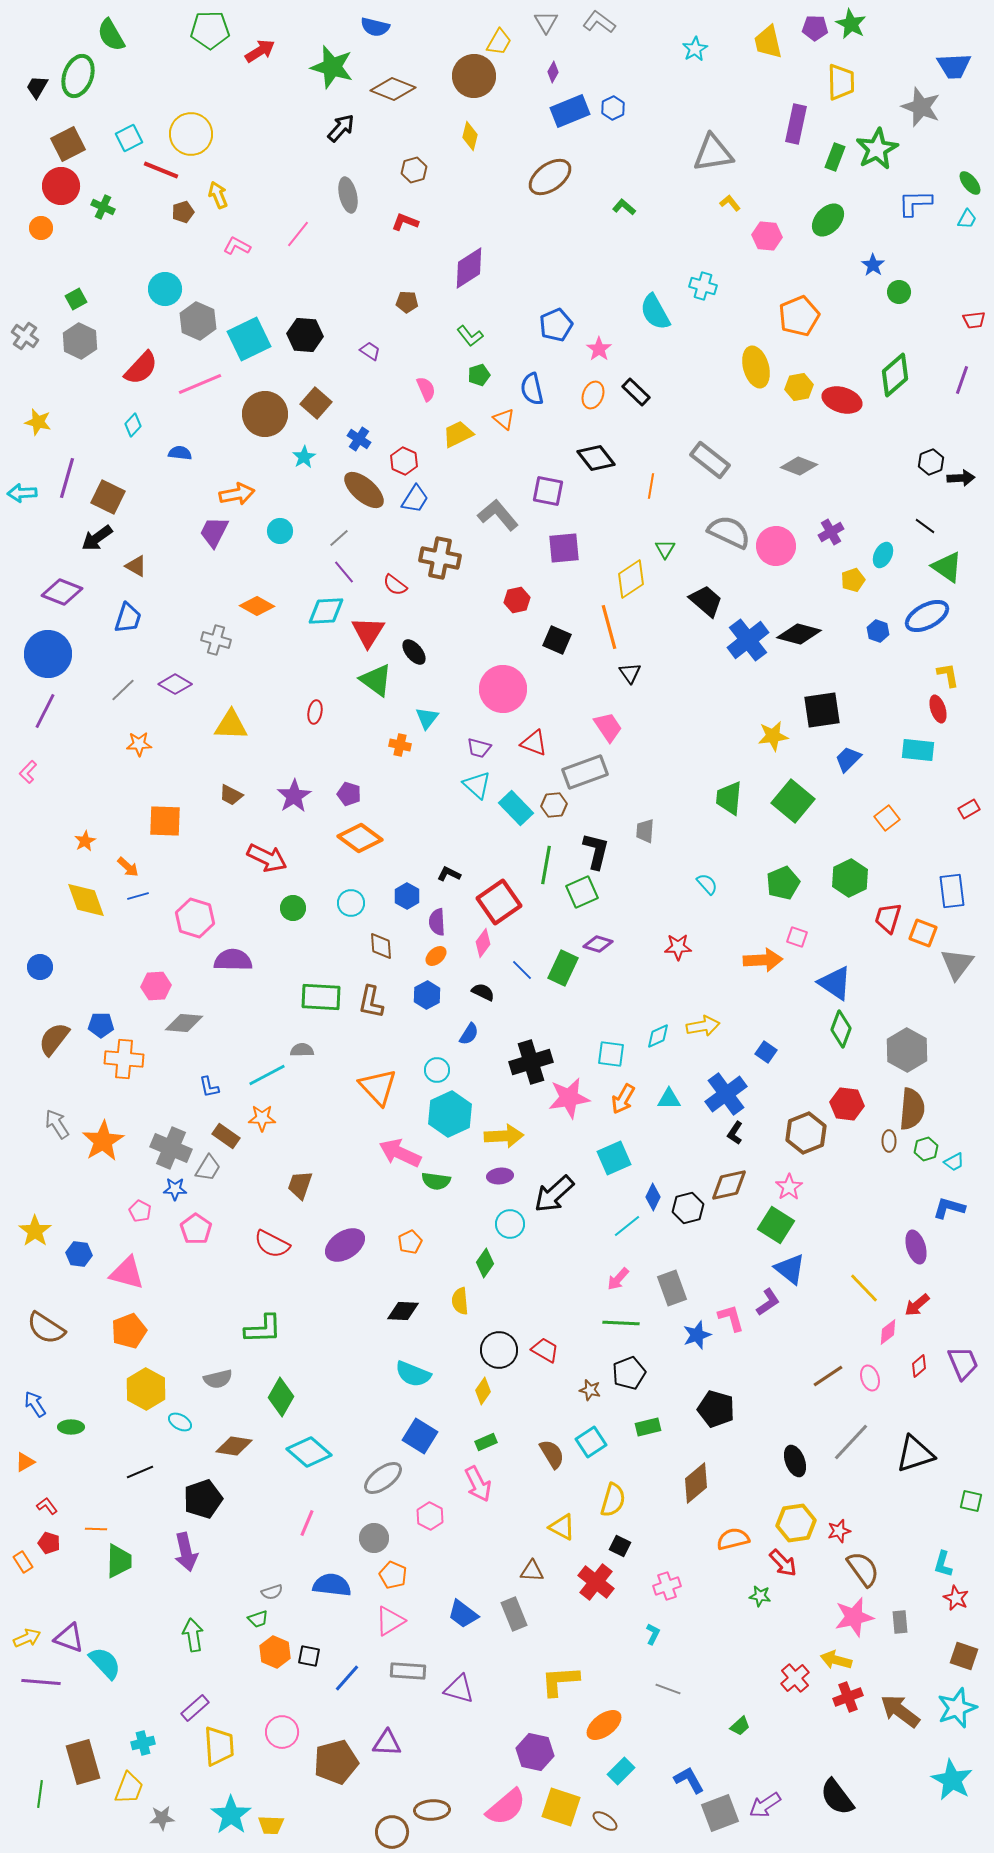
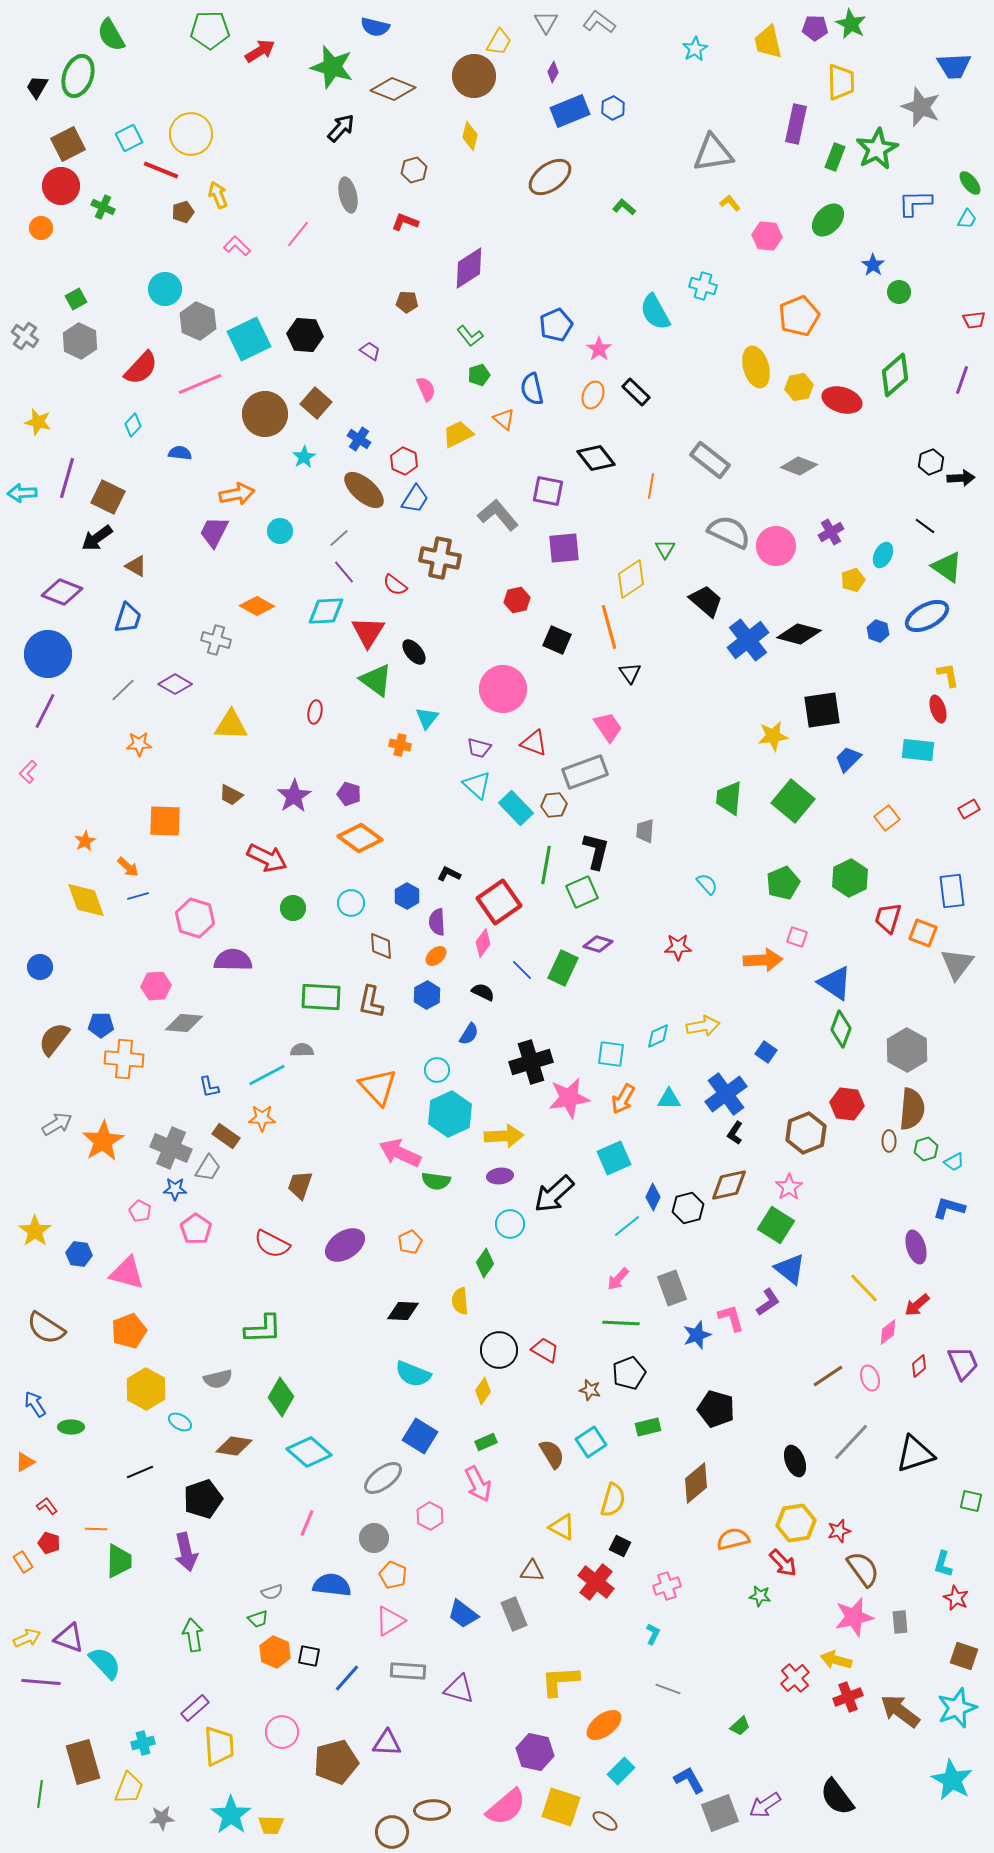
pink L-shape at (237, 246): rotated 16 degrees clockwise
gray arrow at (57, 1124): rotated 92 degrees clockwise
